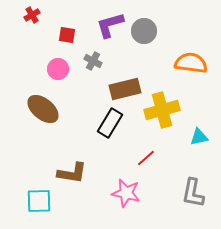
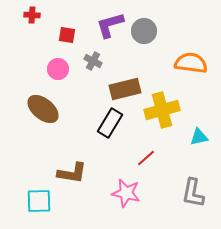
red cross: rotated 35 degrees clockwise
